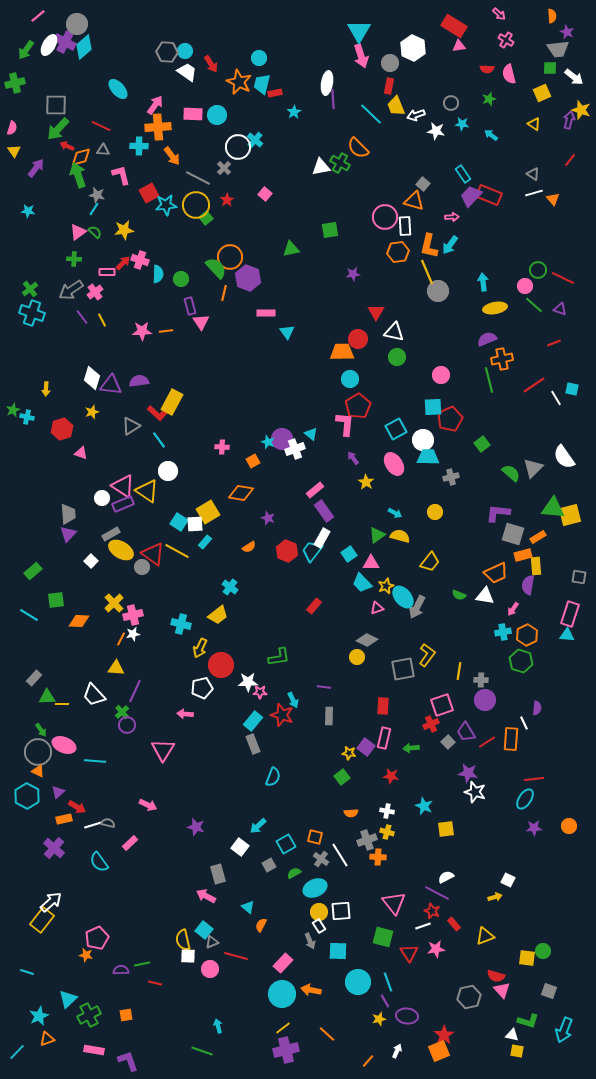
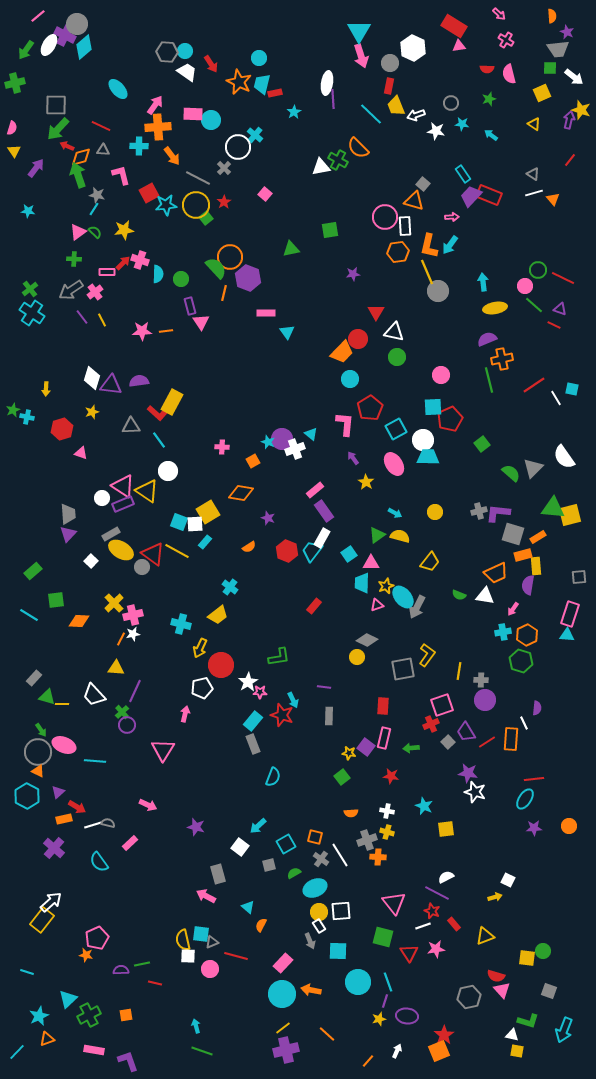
purple cross at (65, 42): moved 7 px up
cyan circle at (217, 115): moved 6 px left, 5 px down
cyan cross at (255, 140): moved 5 px up
green cross at (340, 163): moved 2 px left, 3 px up
red star at (227, 200): moved 3 px left, 2 px down
cyan cross at (32, 313): rotated 15 degrees clockwise
red line at (554, 343): moved 18 px up; rotated 48 degrees clockwise
orange trapezoid at (342, 352): rotated 135 degrees clockwise
red pentagon at (358, 406): moved 12 px right, 2 px down
gray triangle at (131, 426): rotated 30 degrees clockwise
gray cross at (451, 477): moved 28 px right, 34 px down
cyan square at (179, 522): rotated 12 degrees counterclockwise
gray square at (579, 577): rotated 14 degrees counterclockwise
cyan trapezoid at (362, 583): rotated 45 degrees clockwise
pink triangle at (377, 608): moved 3 px up
white star at (248, 682): rotated 30 degrees counterclockwise
green triangle at (47, 697): rotated 18 degrees clockwise
pink arrow at (185, 714): rotated 98 degrees clockwise
gray square at (269, 865): rotated 16 degrees clockwise
cyan square at (204, 930): moved 3 px left, 4 px down; rotated 30 degrees counterclockwise
purple line at (385, 1001): rotated 48 degrees clockwise
cyan arrow at (218, 1026): moved 22 px left
